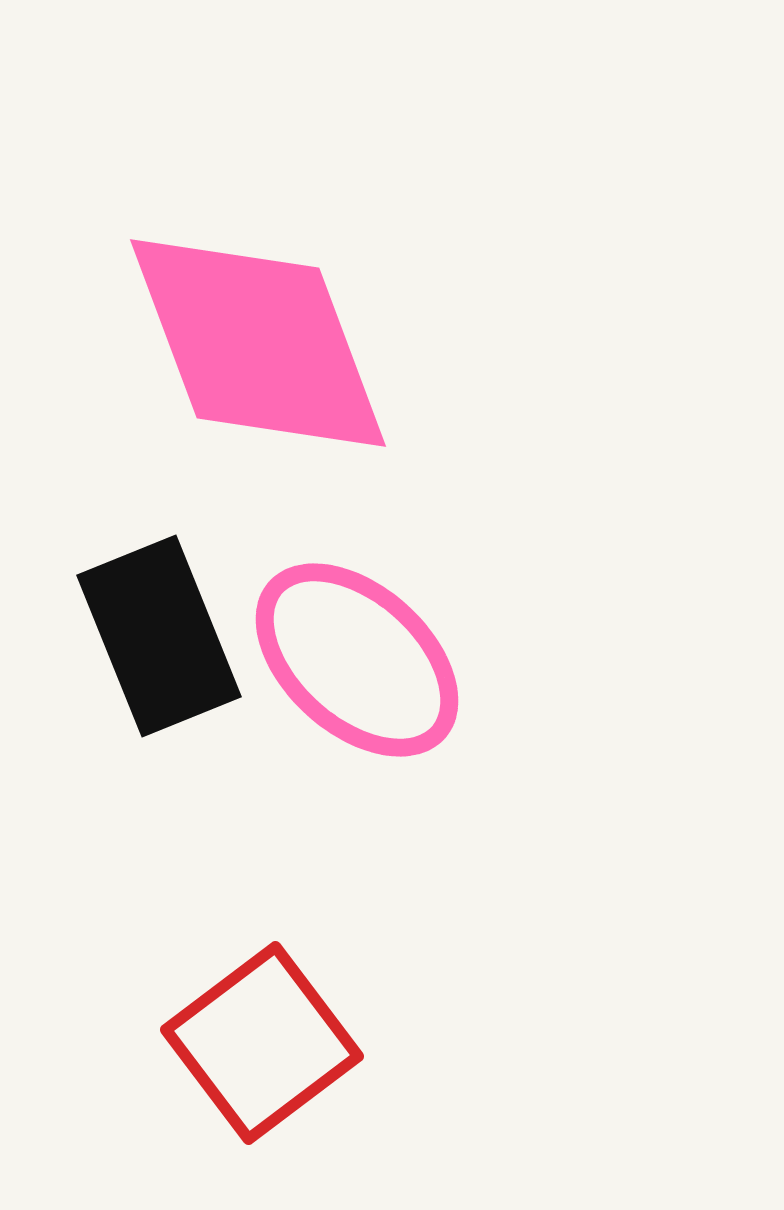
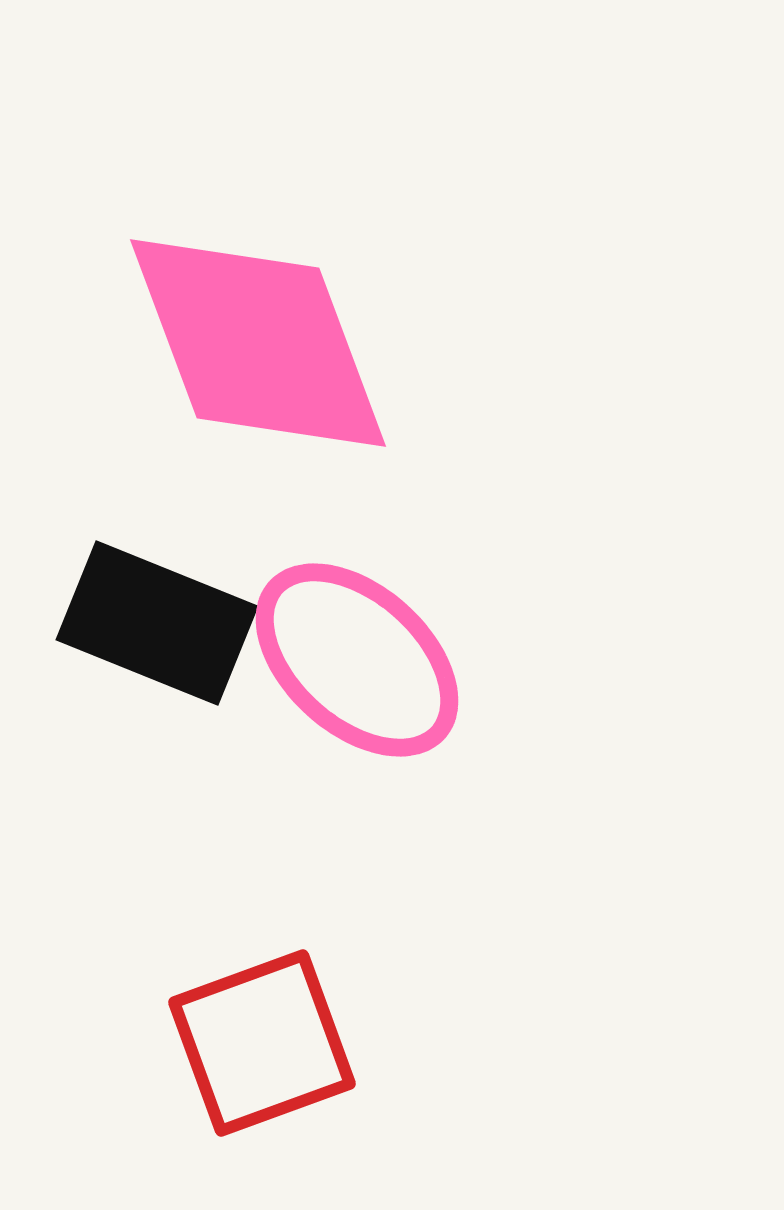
black rectangle: moved 2 px left, 13 px up; rotated 46 degrees counterclockwise
red square: rotated 17 degrees clockwise
